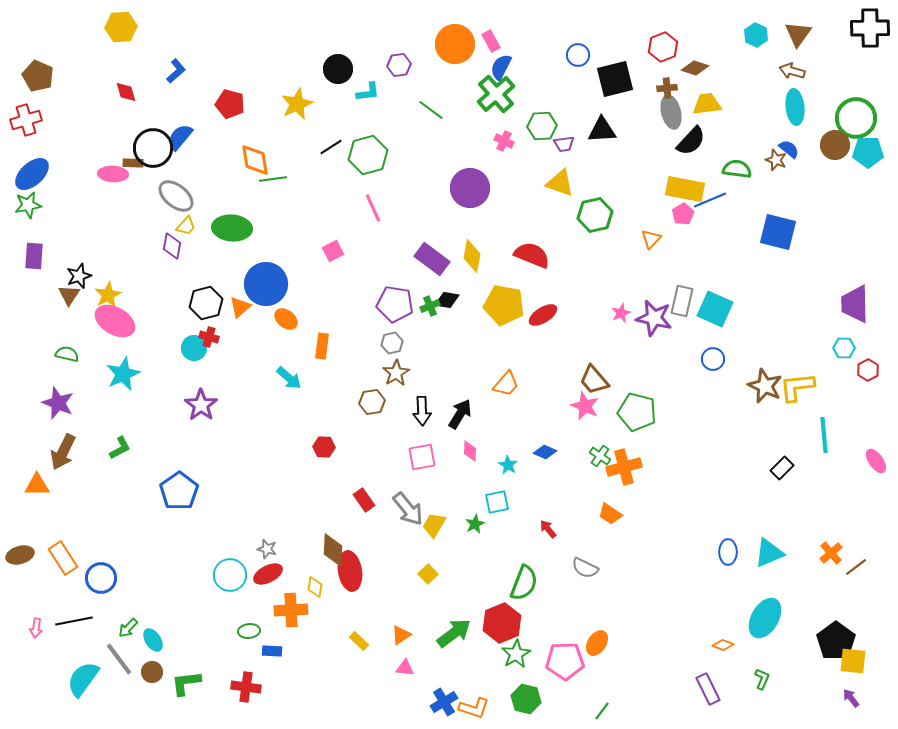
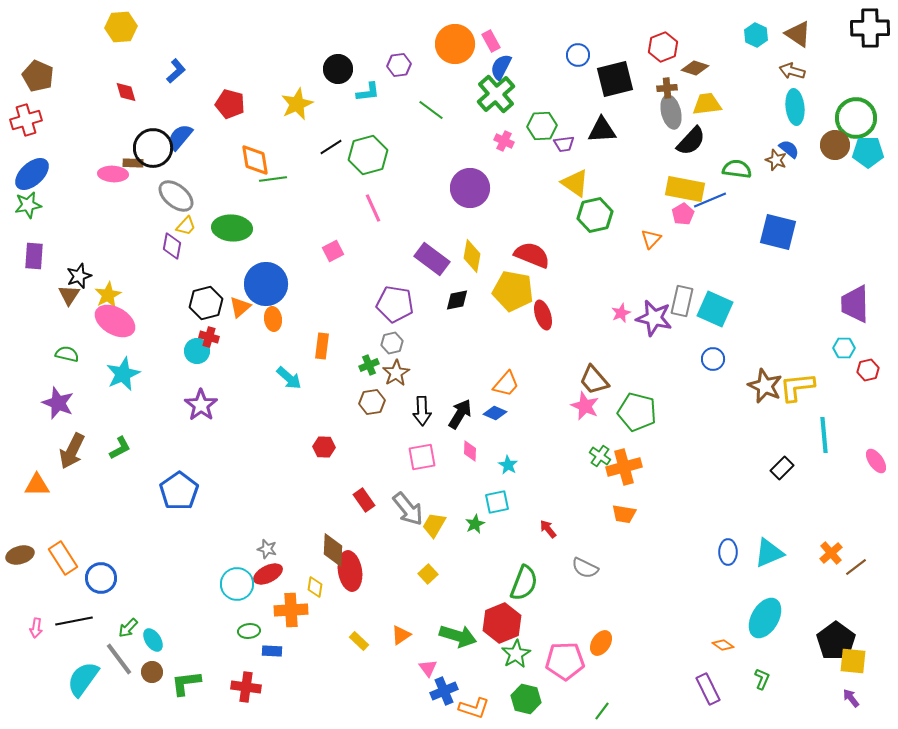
brown triangle at (798, 34): rotated 32 degrees counterclockwise
yellow triangle at (560, 183): moved 15 px right; rotated 16 degrees clockwise
black diamond at (447, 300): moved 10 px right; rotated 20 degrees counterclockwise
yellow pentagon at (504, 305): moved 9 px right, 14 px up
green cross at (430, 306): moved 61 px left, 59 px down
red ellipse at (543, 315): rotated 76 degrees counterclockwise
orange ellipse at (286, 319): moved 13 px left; rotated 45 degrees clockwise
cyan circle at (194, 348): moved 3 px right, 3 px down
red hexagon at (868, 370): rotated 15 degrees clockwise
brown arrow at (63, 452): moved 9 px right, 1 px up
blue diamond at (545, 452): moved 50 px left, 39 px up
orange trapezoid at (610, 514): moved 14 px right; rotated 25 degrees counterclockwise
cyan circle at (230, 575): moved 7 px right, 9 px down
green arrow at (454, 633): moved 4 px right, 3 px down; rotated 54 degrees clockwise
orange ellipse at (597, 643): moved 4 px right
orange diamond at (723, 645): rotated 15 degrees clockwise
pink triangle at (405, 668): moved 23 px right; rotated 48 degrees clockwise
blue cross at (444, 702): moved 11 px up; rotated 8 degrees clockwise
